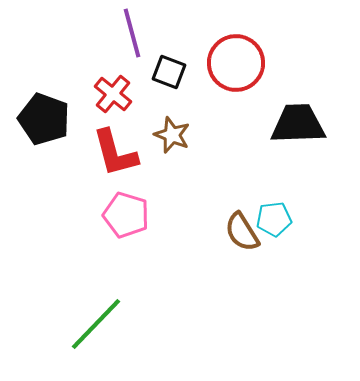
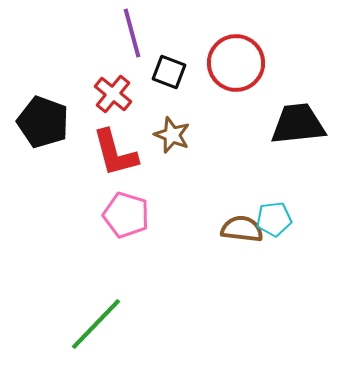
black pentagon: moved 1 px left, 3 px down
black trapezoid: rotated 4 degrees counterclockwise
brown semicircle: moved 3 px up; rotated 129 degrees clockwise
